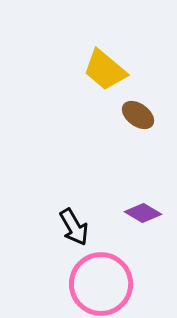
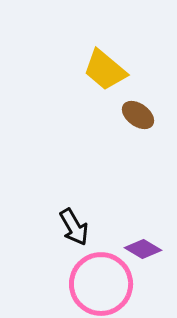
purple diamond: moved 36 px down
